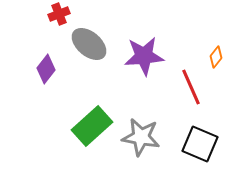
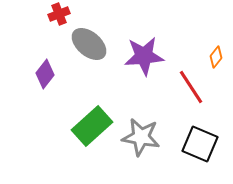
purple diamond: moved 1 px left, 5 px down
red line: rotated 9 degrees counterclockwise
